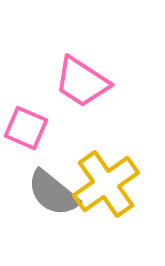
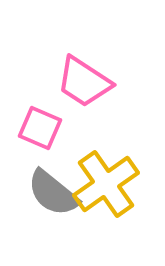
pink trapezoid: moved 2 px right
pink square: moved 14 px right
